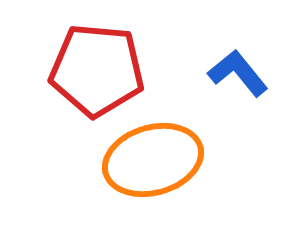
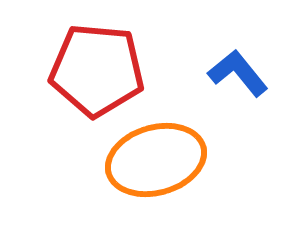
orange ellipse: moved 3 px right
